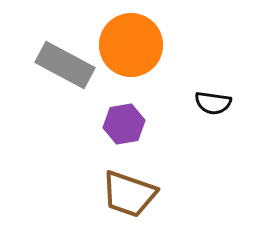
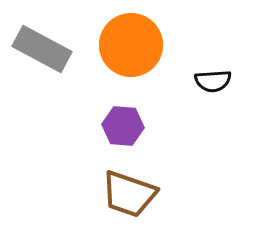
gray rectangle: moved 23 px left, 16 px up
black semicircle: moved 22 px up; rotated 12 degrees counterclockwise
purple hexagon: moved 1 px left, 2 px down; rotated 15 degrees clockwise
